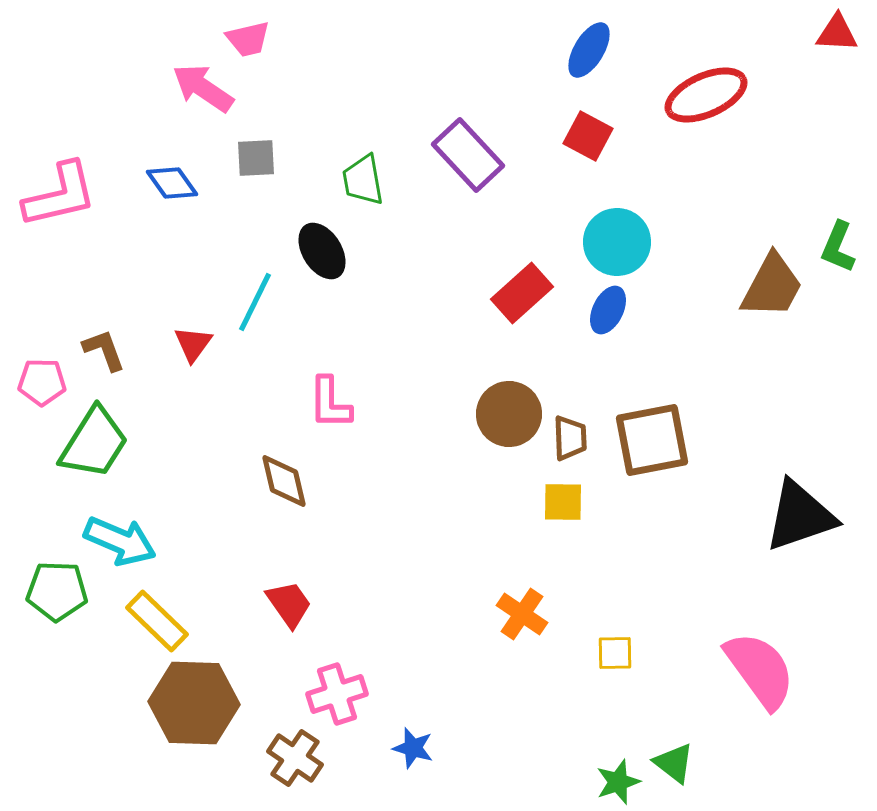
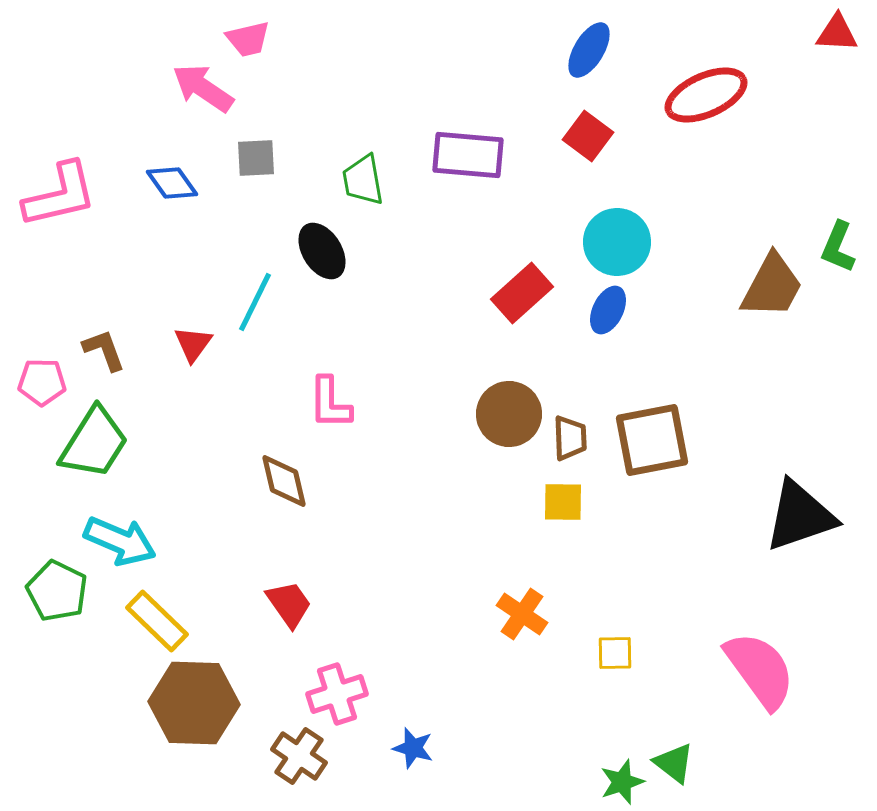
red square at (588, 136): rotated 9 degrees clockwise
purple rectangle at (468, 155): rotated 42 degrees counterclockwise
green pentagon at (57, 591): rotated 24 degrees clockwise
brown cross at (295, 758): moved 4 px right, 2 px up
green star at (618, 782): moved 4 px right
